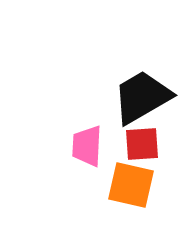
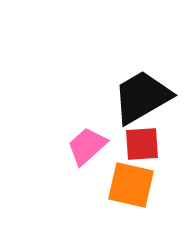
pink trapezoid: rotated 45 degrees clockwise
